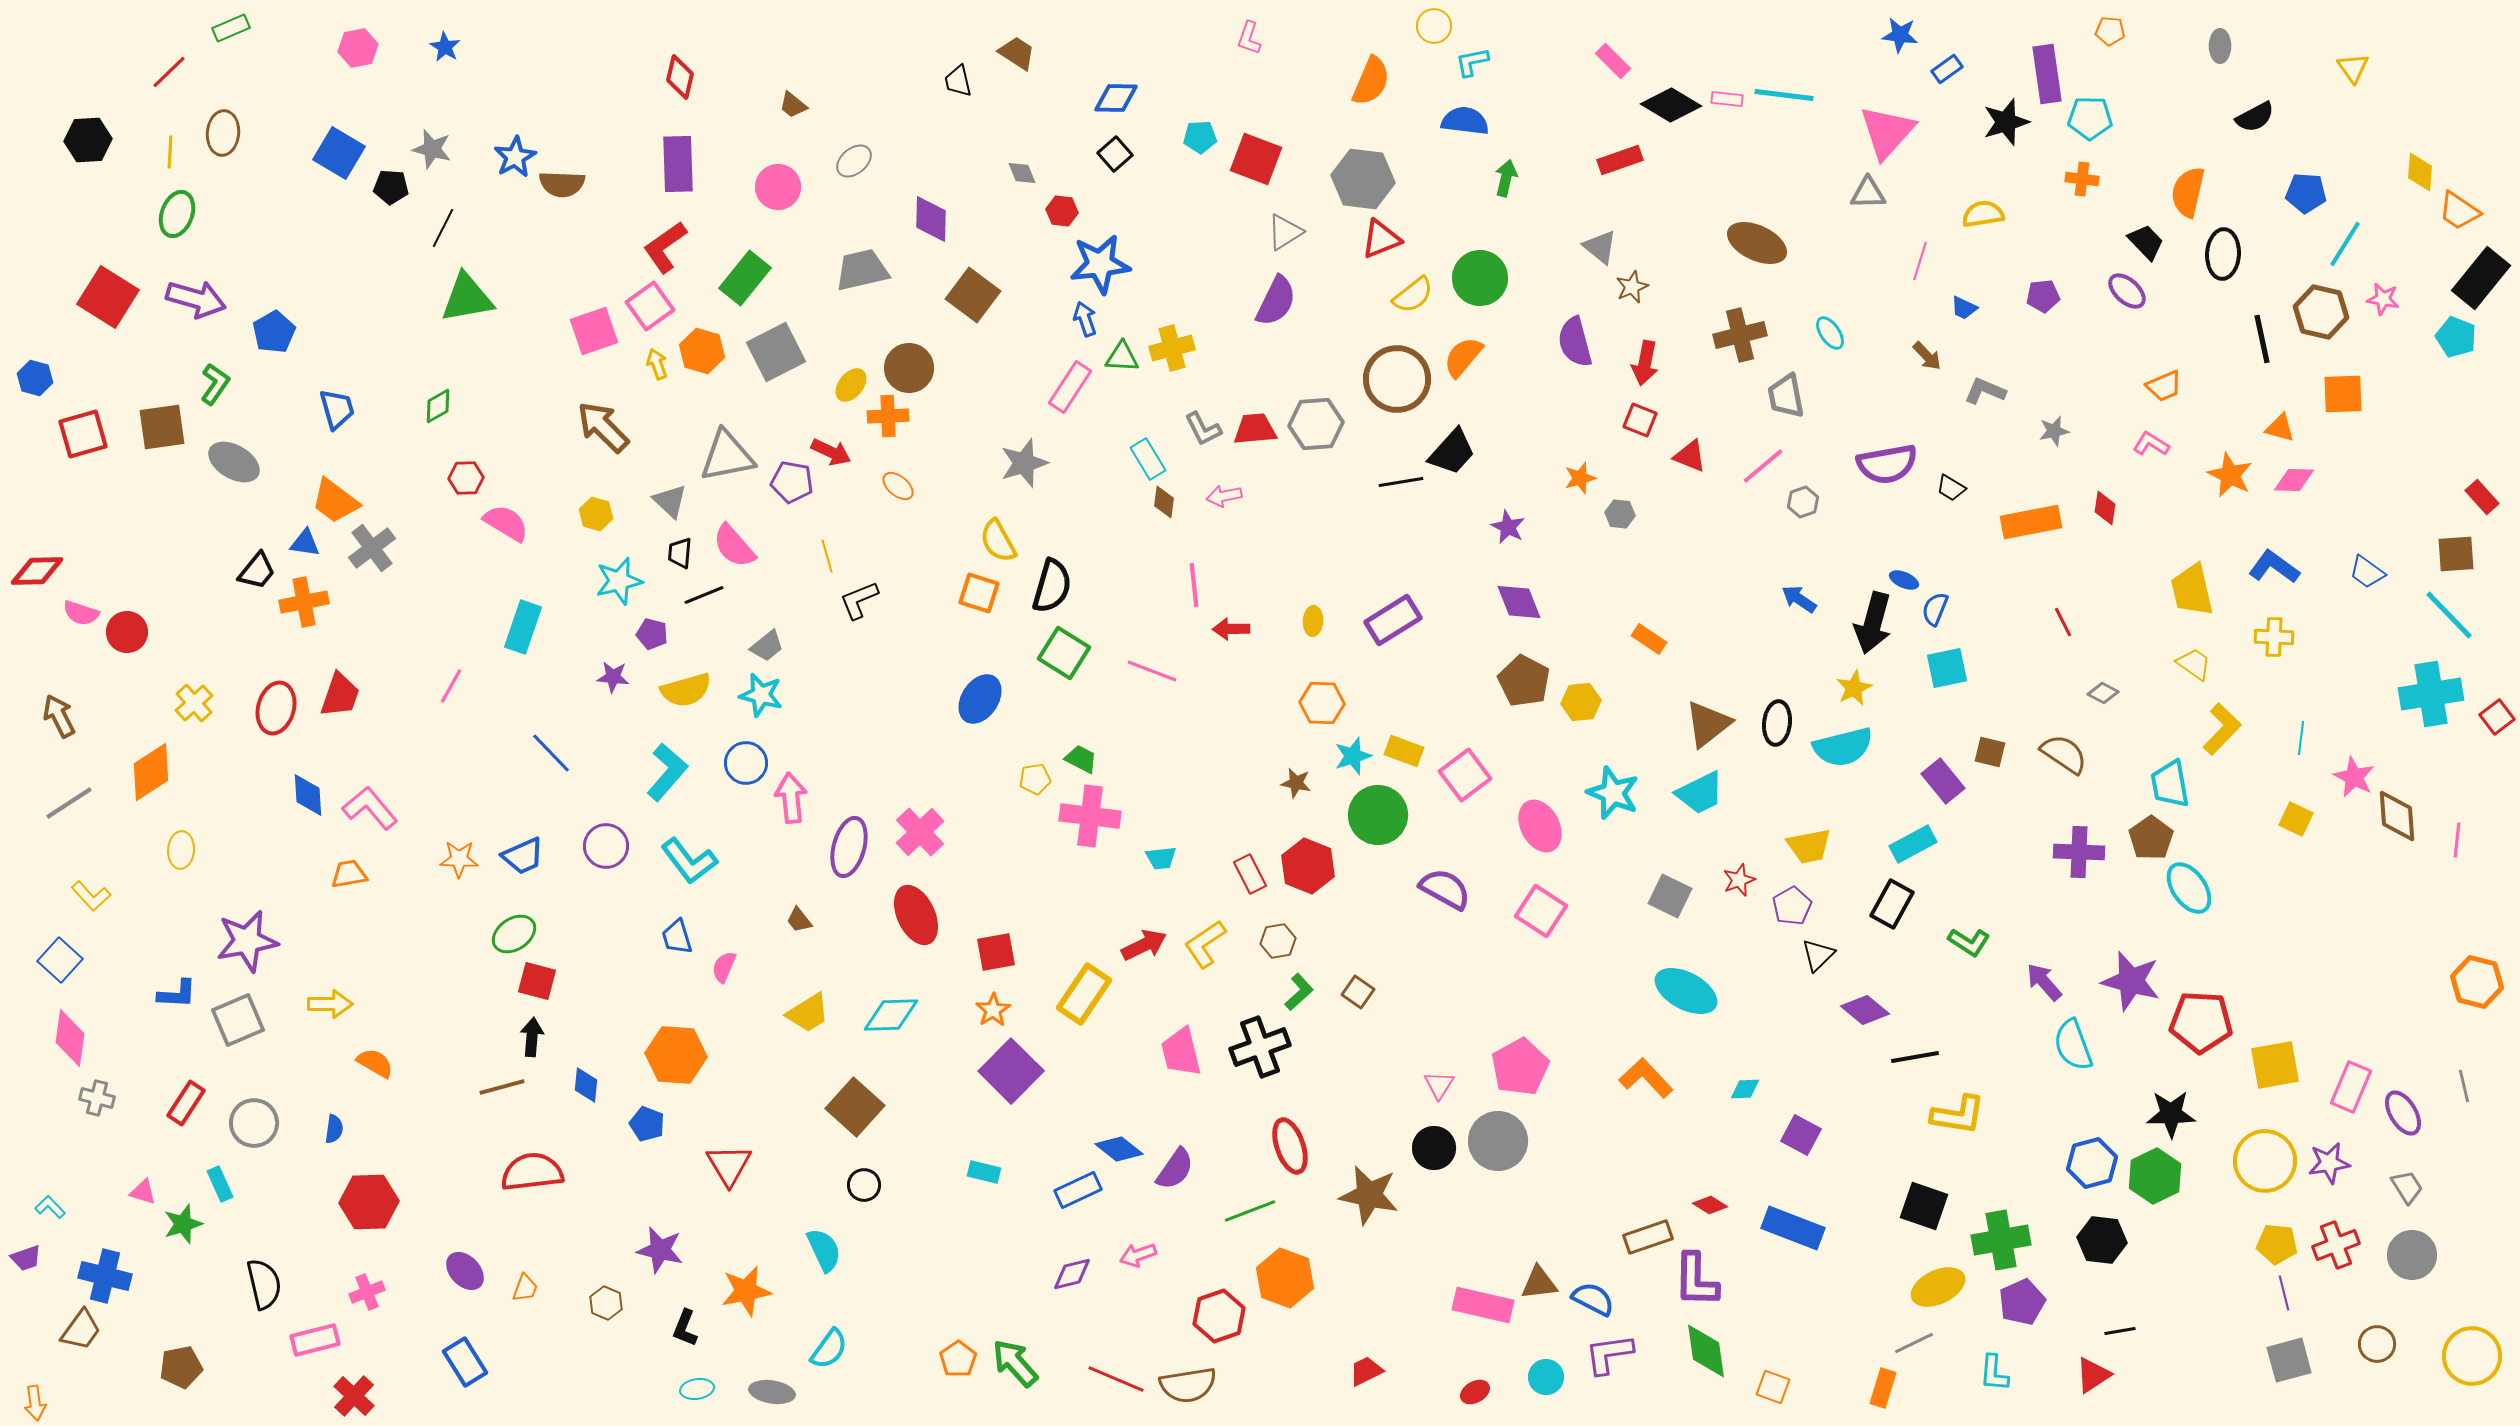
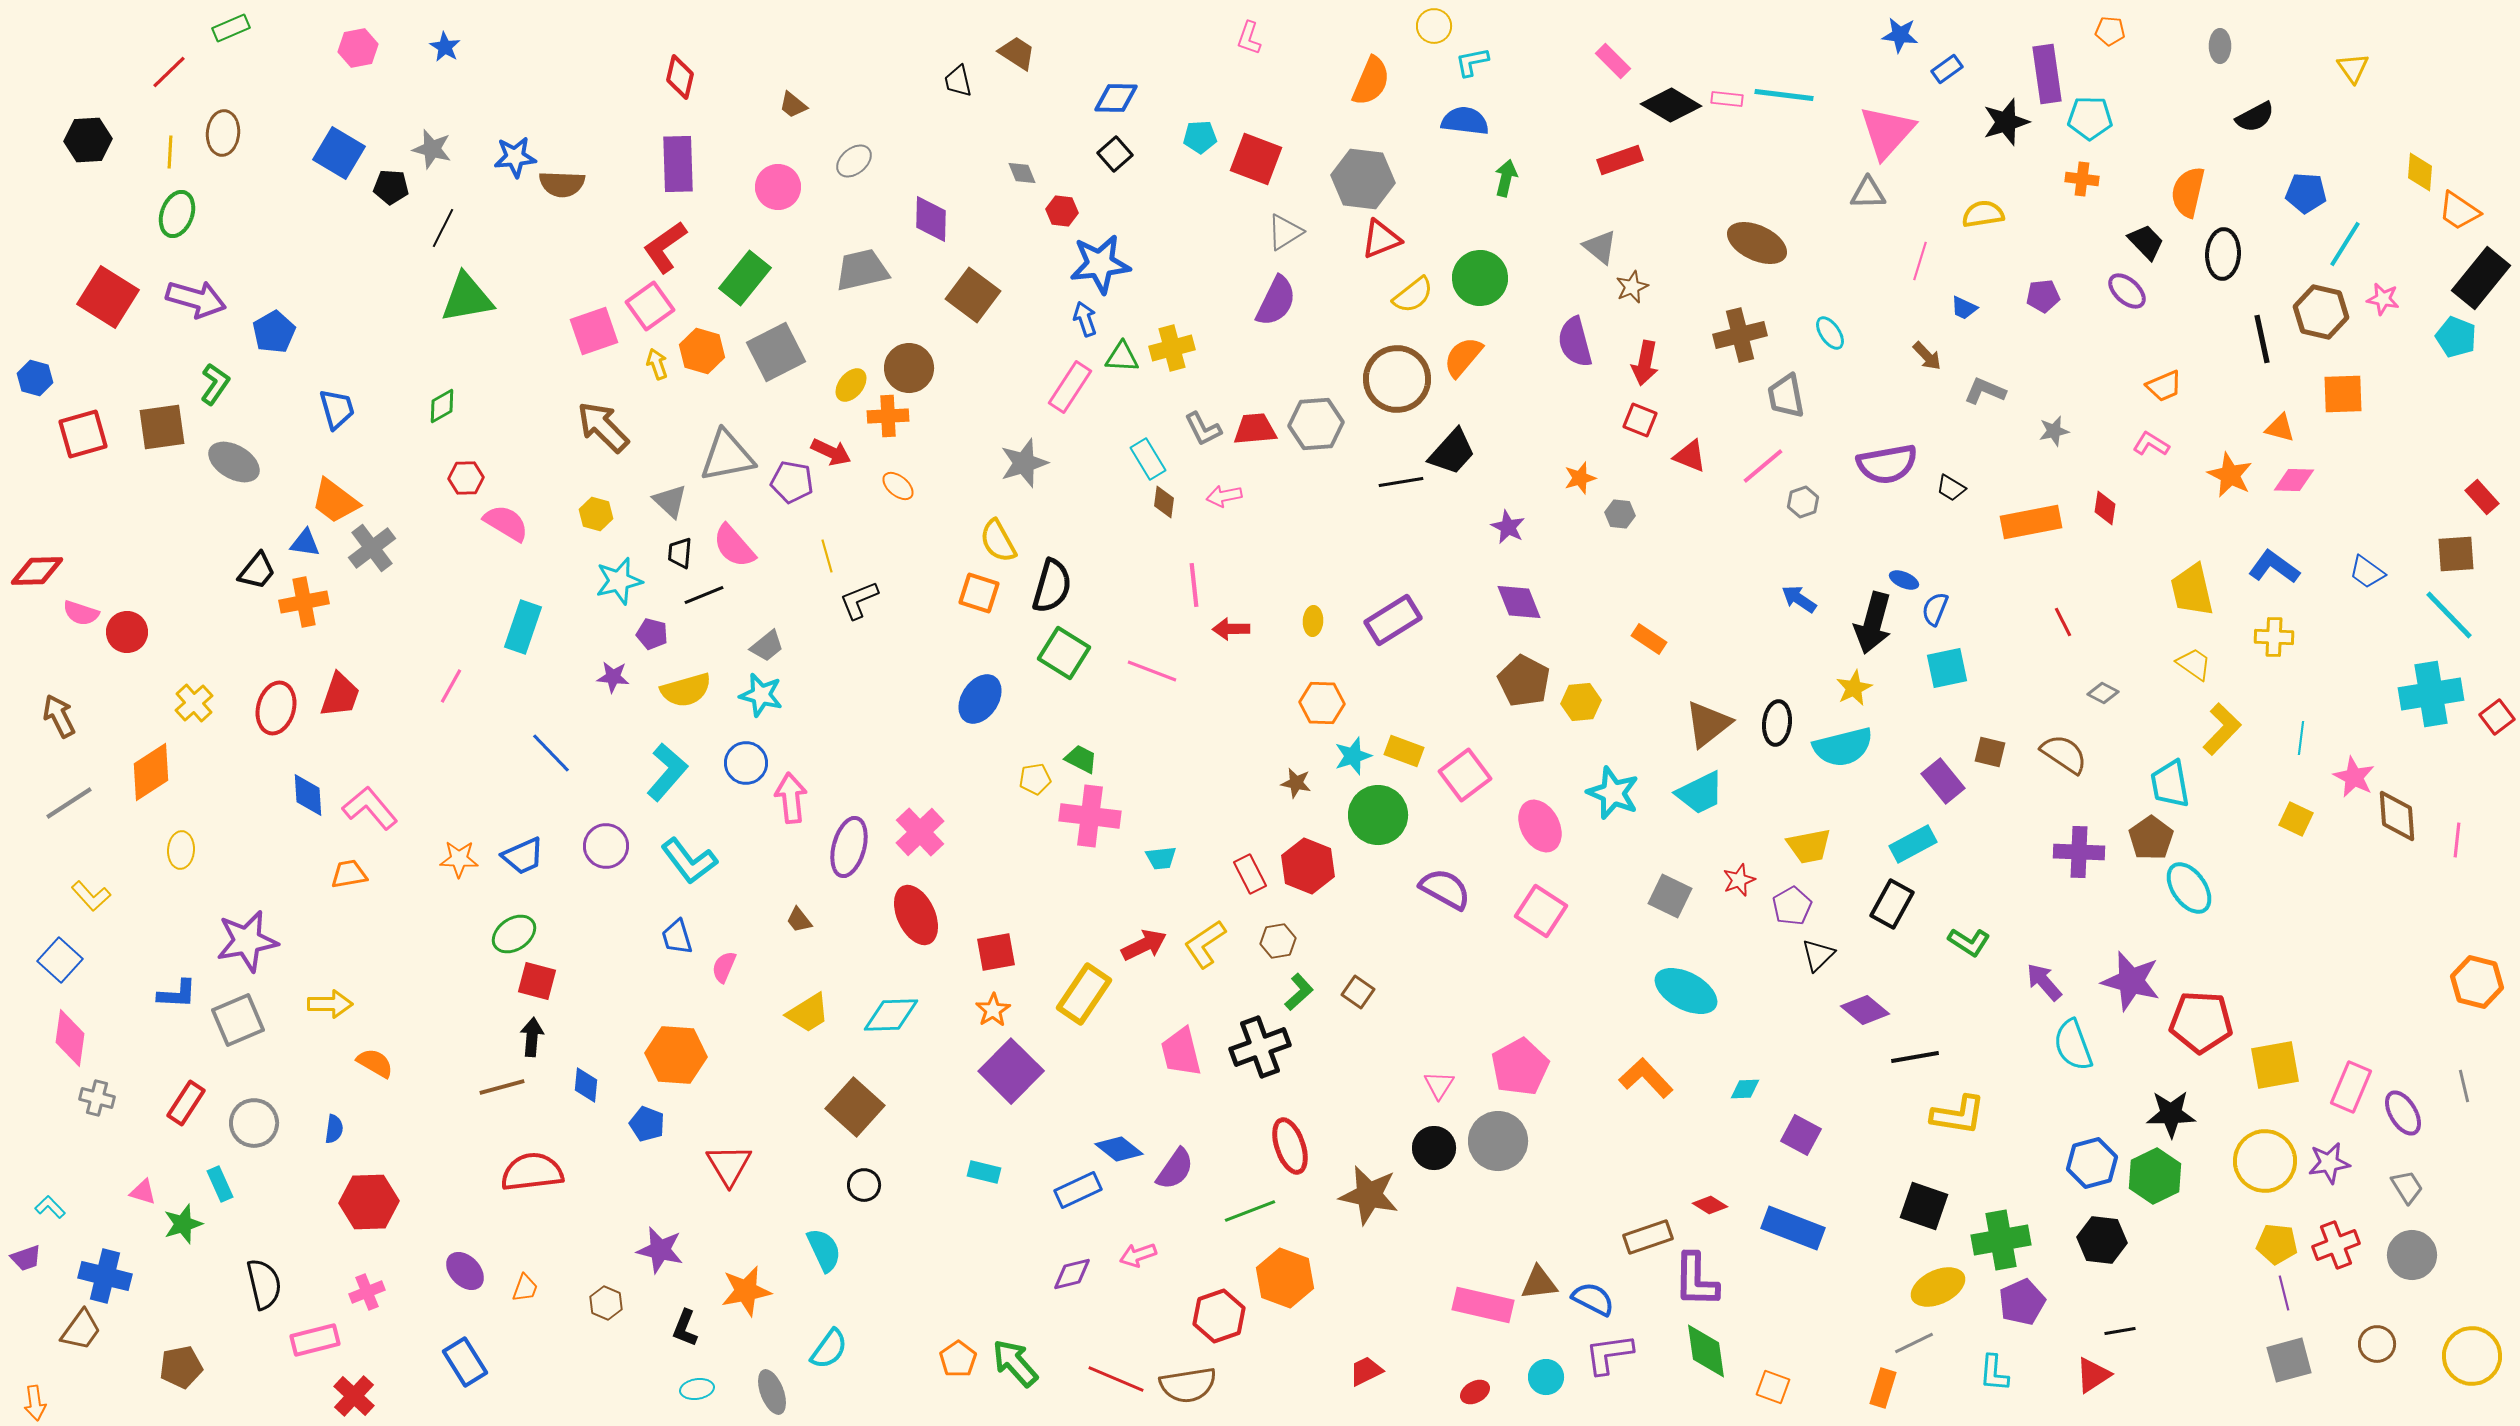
blue star at (515, 157): rotated 24 degrees clockwise
green diamond at (438, 406): moved 4 px right
gray ellipse at (772, 1392): rotated 60 degrees clockwise
